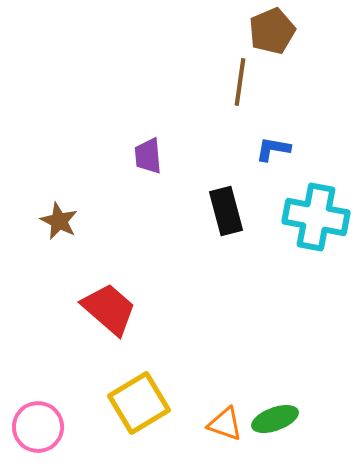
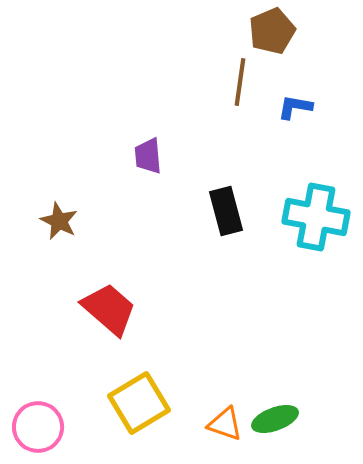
blue L-shape: moved 22 px right, 42 px up
